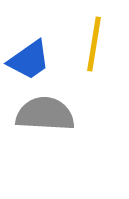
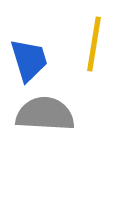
blue trapezoid: rotated 72 degrees counterclockwise
